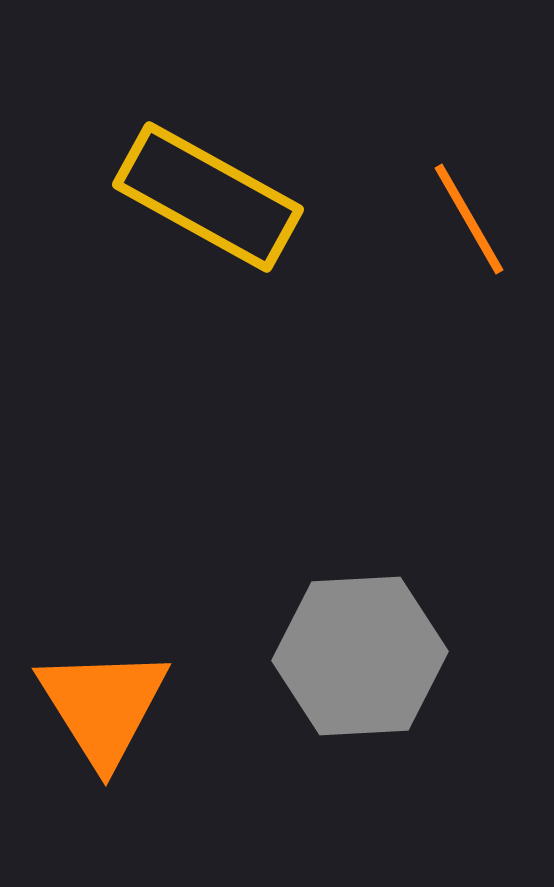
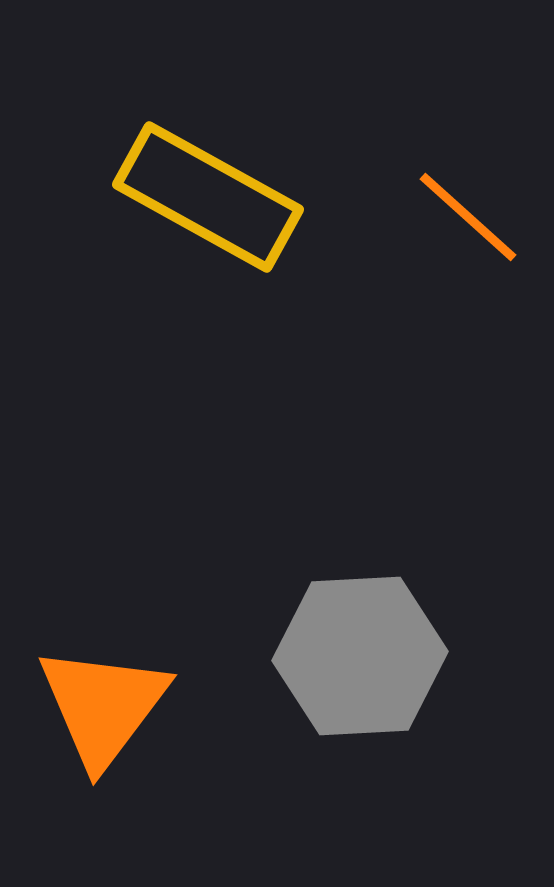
orange line: moved 1 px left, 2 px up; rotated 18 degrees counterclockwise
orange triangle: rotated 9 degrees clockwise
